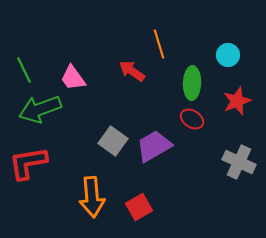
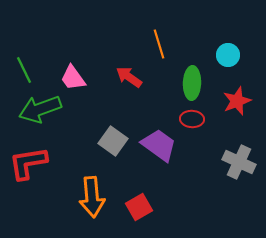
red arrow: moved 3 px left, 6 px down
red ellipse: rotated 30 degrees counterclockwise
purple trapezoid: moved 5 px right, 1 px up; rotated 66 degrees clockwise
